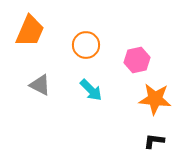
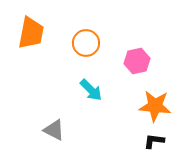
orange trapezoid: moved 1 px right, 2 px down; rotated 12 degrees counterclockwise
orange circle: moved 2 px up
pink hexagon: moved 1 px down
gray triangle: moved 14 px right, 45 px down
orange star: moved 7 px down
